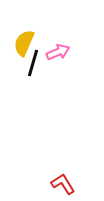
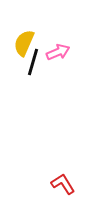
black line: moved 1 px up
